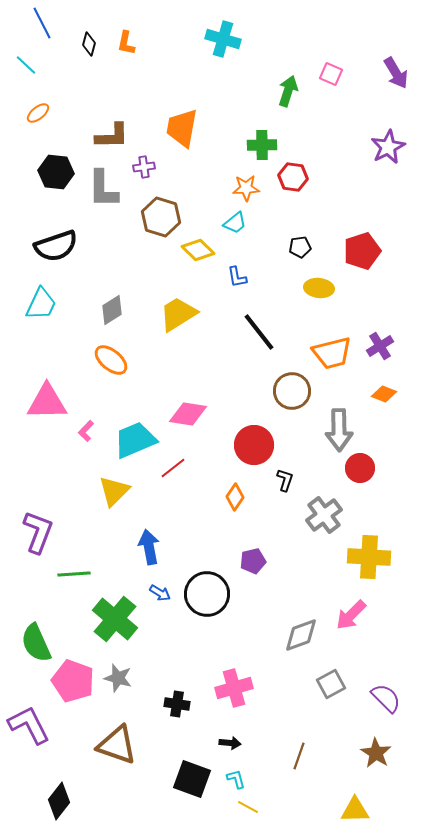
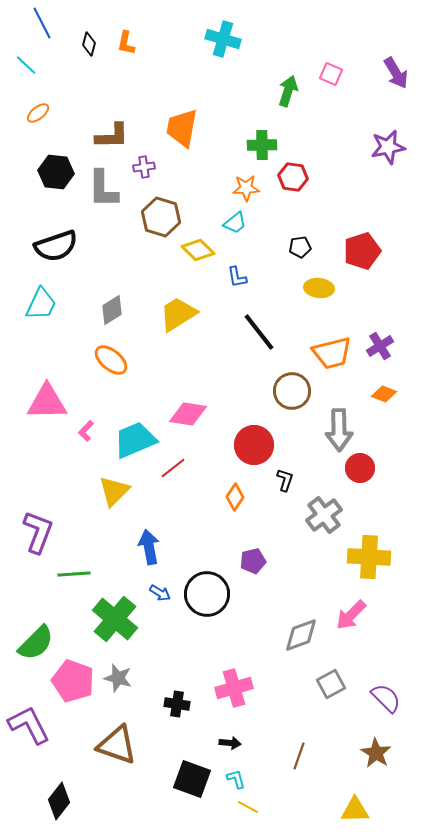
purple star at (388, 147): rotated 16 degrees clockwise
green semicircle at (36, 643): rotated 111 degrees counterclockwise
